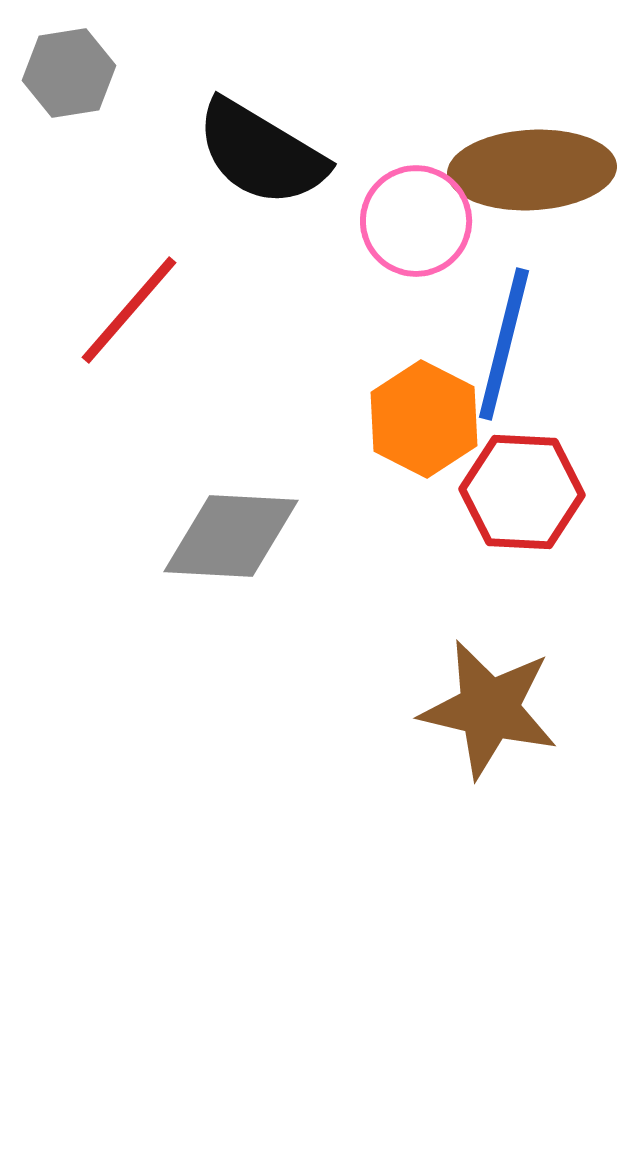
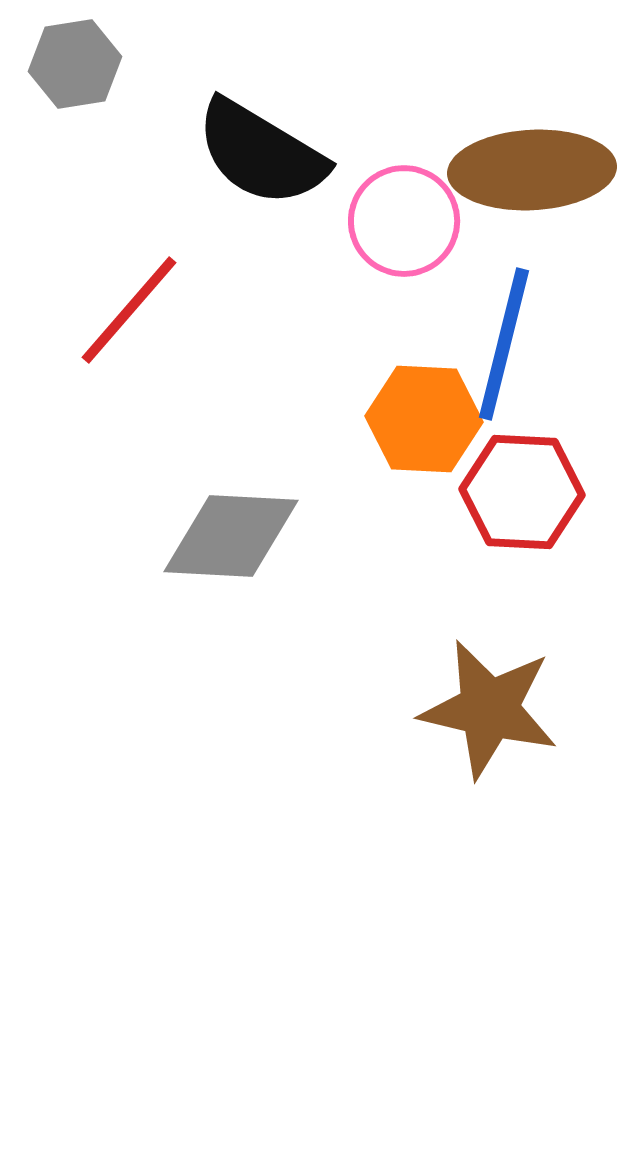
gray hexagon: moved 6 px right, 9 px up
pink circle: moved 12 px left
orange hexagon: rotated 24 degrees counterclockwise
